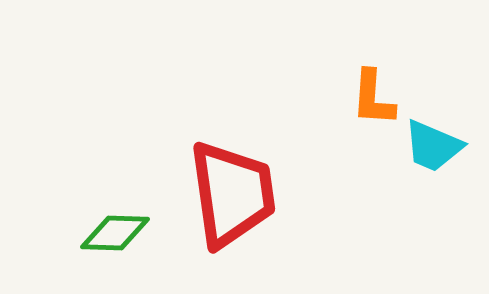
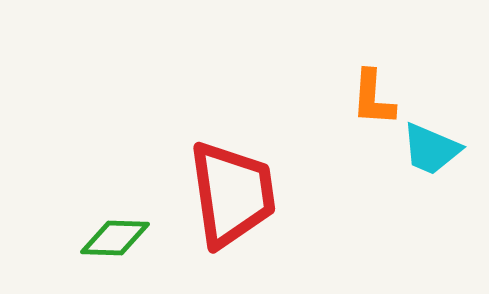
cyan trapezoid: moved 2 px left, 3 px down
green diamond: moved 5 px down
